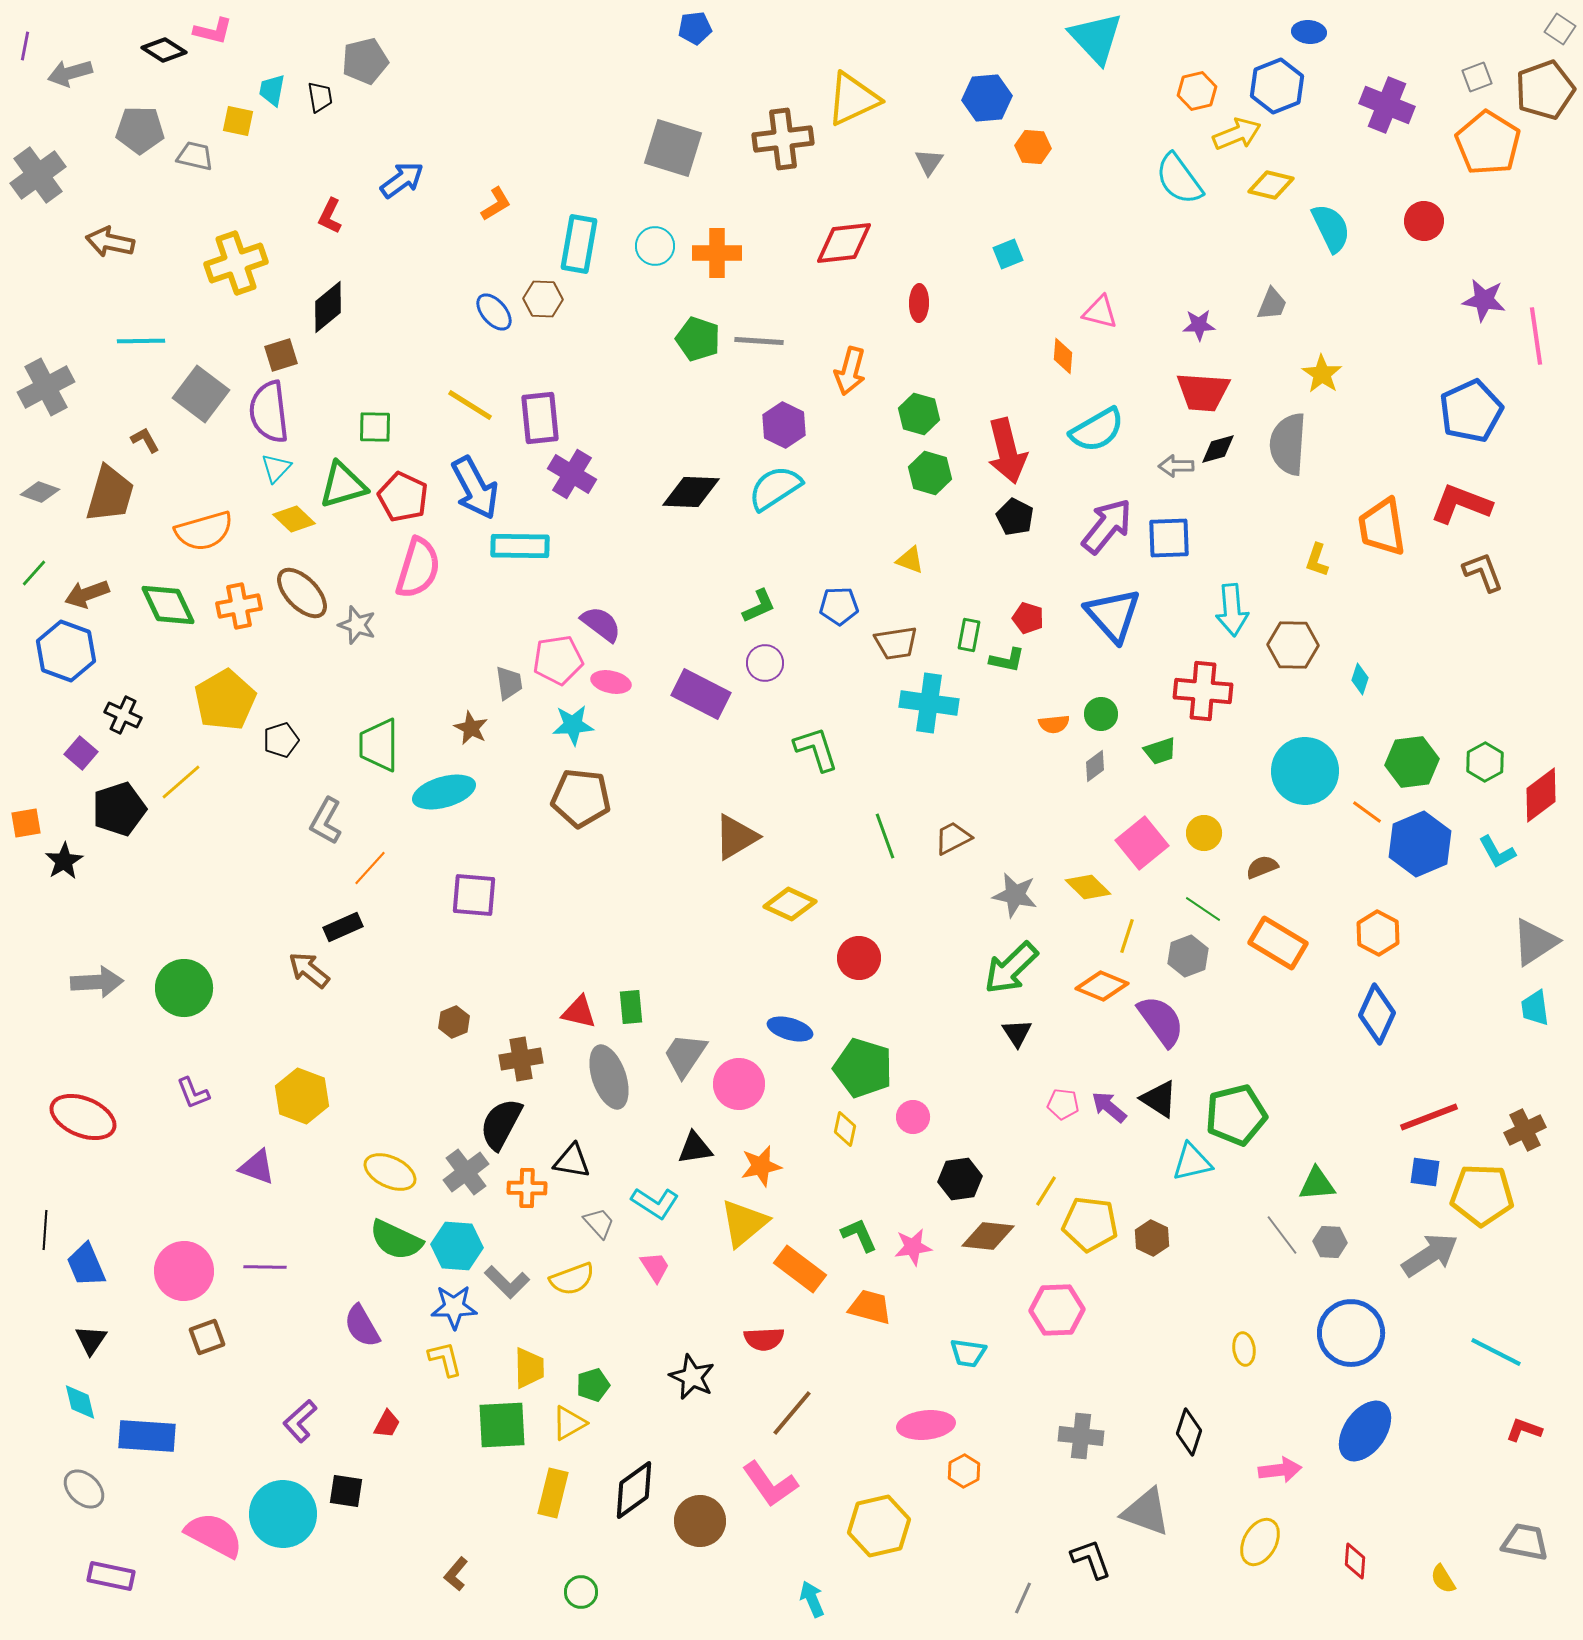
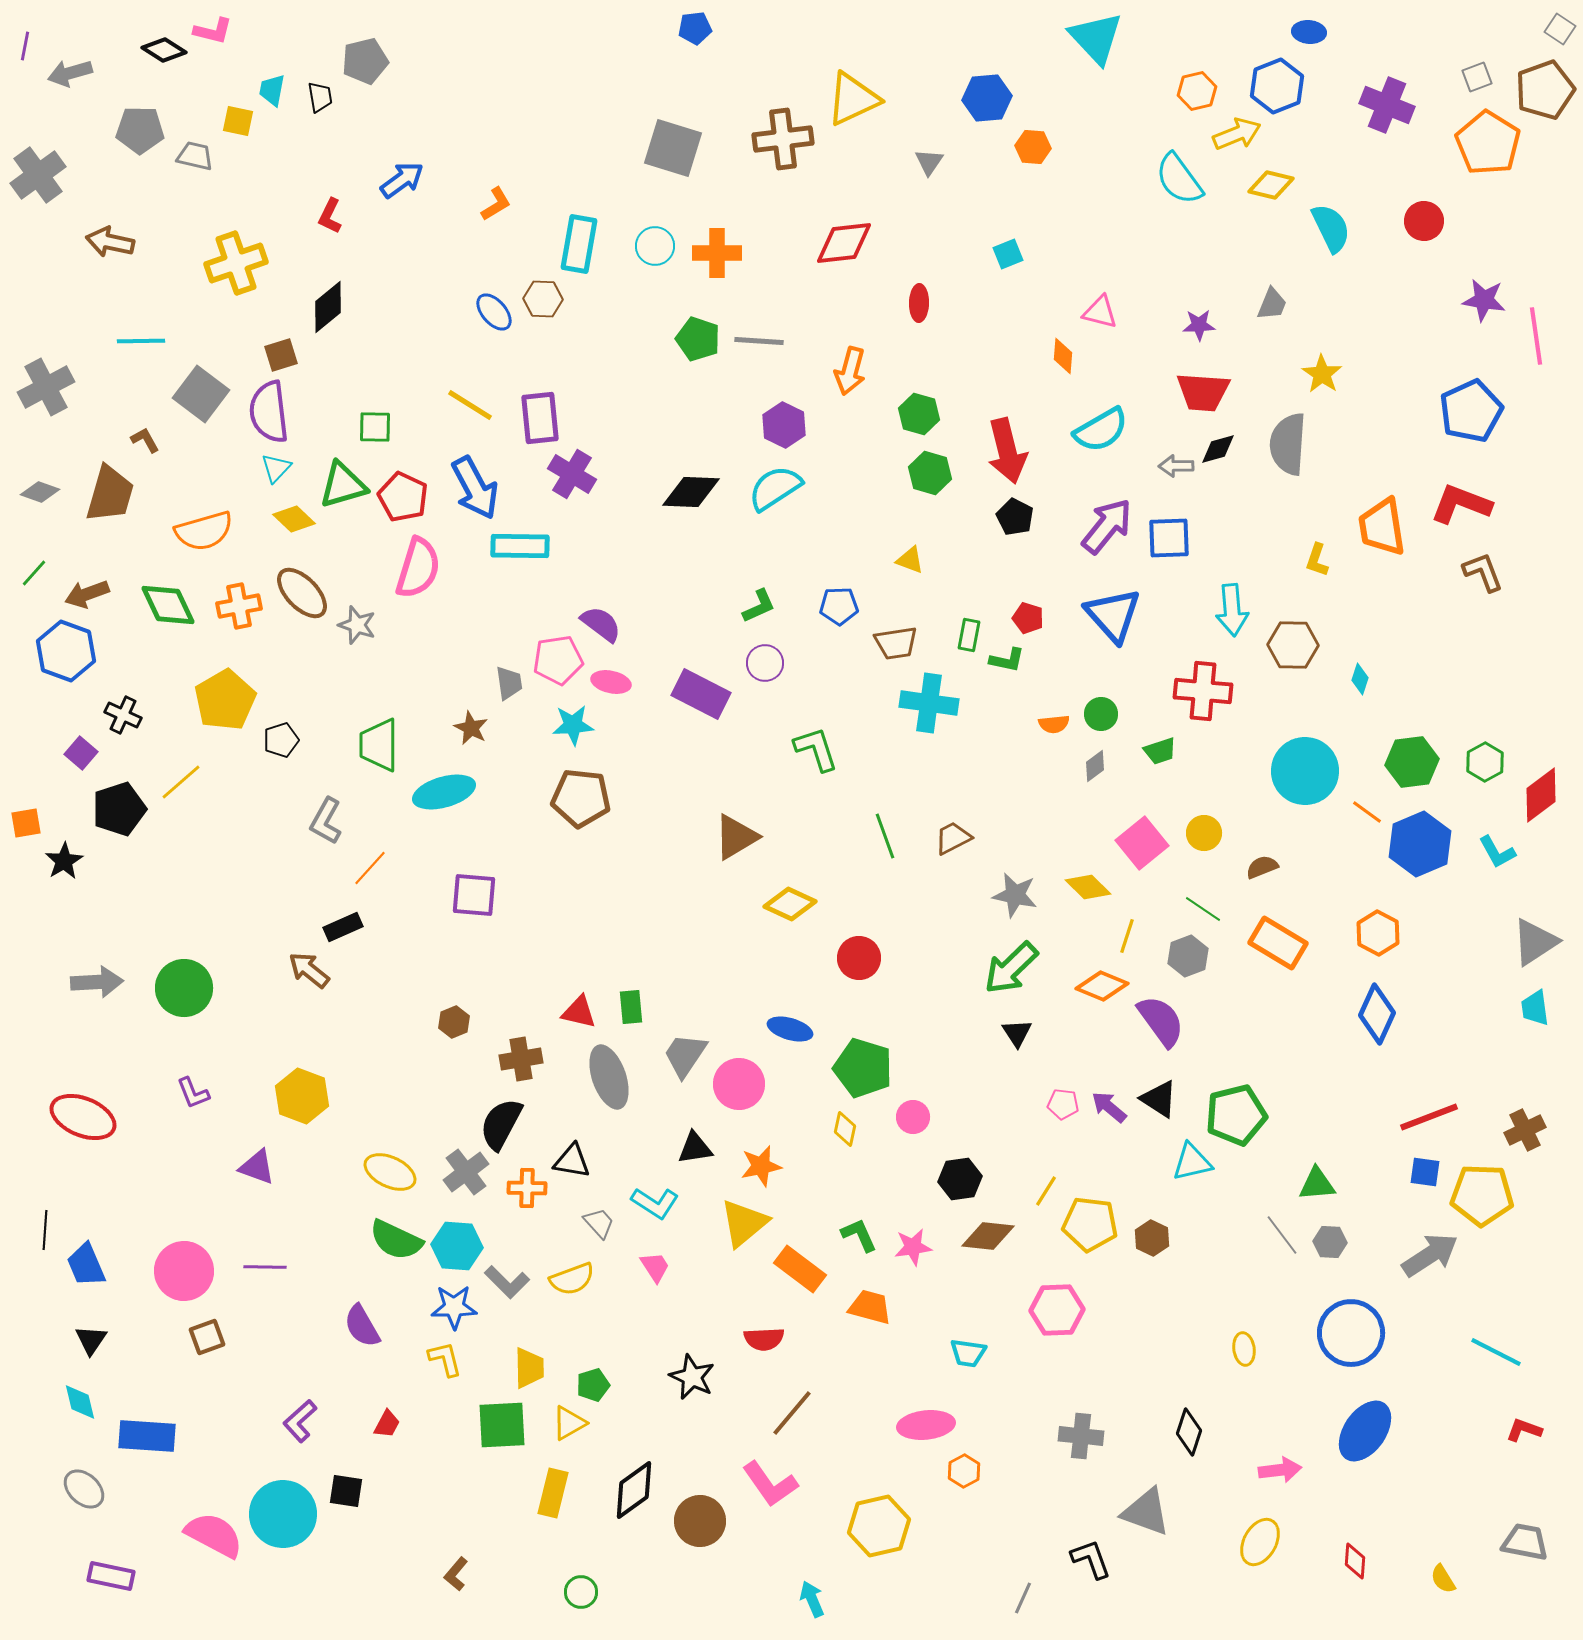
cyan semicircle at (1097, 430): moved 4 px right
